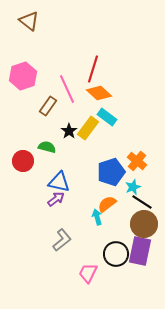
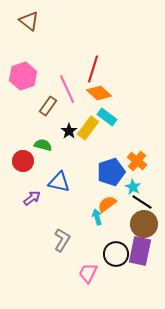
green semicircle: moved 4 px left, 2 px up
cyan star: rotated 21 degrees counterclockwise
purple arrow: moved 24 px left, 1 px up
gray L-shape: rotated 20 degrees counterclockwise
